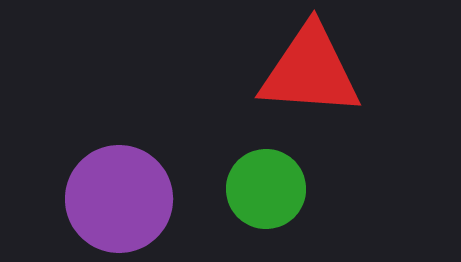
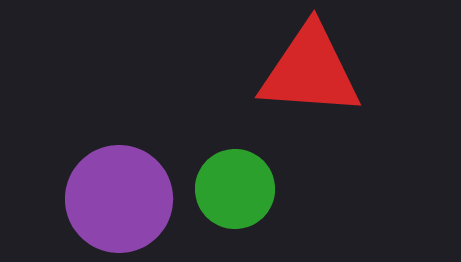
green circle: moved 31 px left
